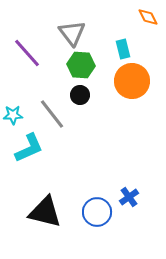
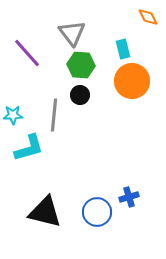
gray line: moved 2 px right, 1 px down; rotated 44 degrees clockwise
cyan L-shape: rotated 8 degrees clockwise
blue cross: rotated 18 degrees clockwise
